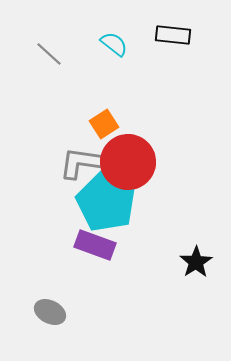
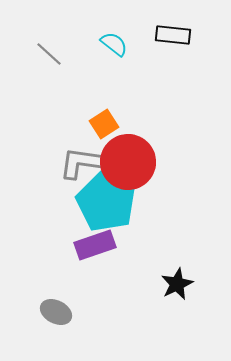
purple rectangle: rotated 39 degrees counterclockwise
black star: moved 19 px left, 22 px down; rotated 8 degrees clockwise
gray ellipse: moved 6 px right
